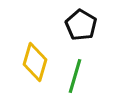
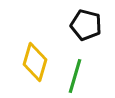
black pentagon: moved 5 px right; rotated 16 degrees counterclockwise
